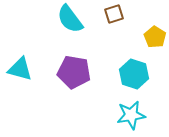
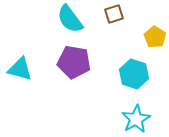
purple pentagon: moved 10 px up
cyan star: moved 5 px right, 4 px down; rotated 20 degrees counterclockwise
